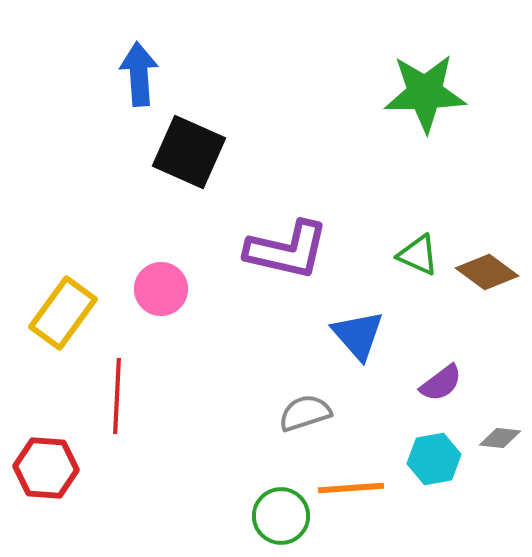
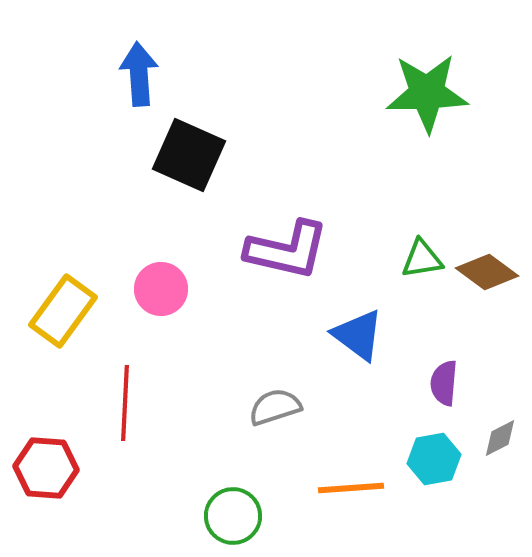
green star: moved 2 px right
black square: moved 3 px down
green triangle: moved 4 px right, 4 px down; rotated 33 degrees counterclockwise
yellow rectangle: moved 2 px up
blue triangle: rotated 12 degrees counterclockwise
purple semicircle: moved 3 px right; rotated 132 degrees clockwise
red line: moved 8 px right, 7 px down
gray semicircle: moved 30 px left, 6 px up
gray diamond: rotated 33 degrees counterclockwise
green circle: moved 48 px left
